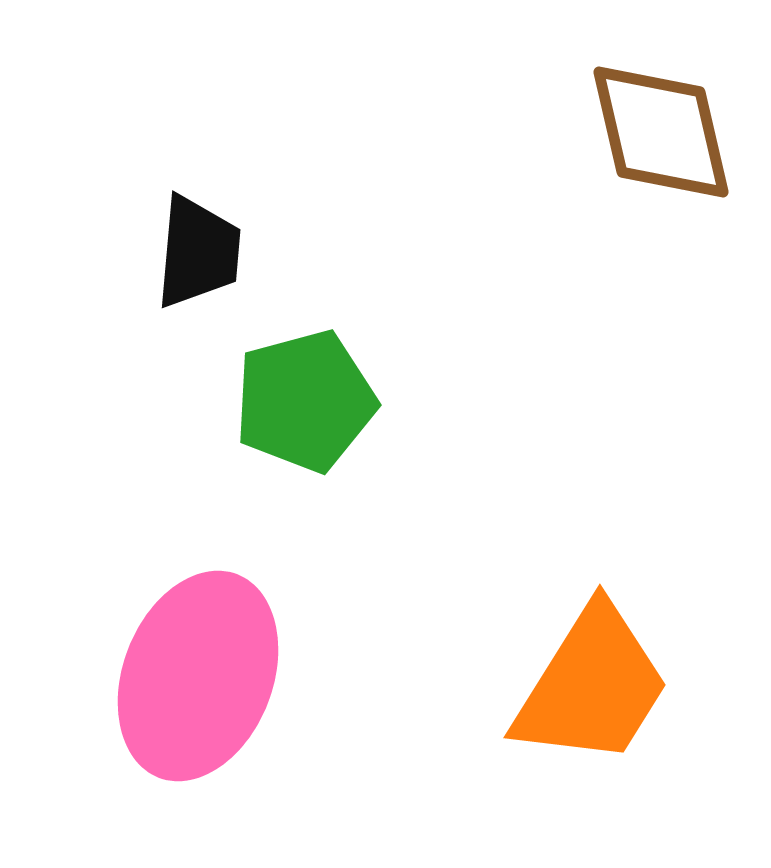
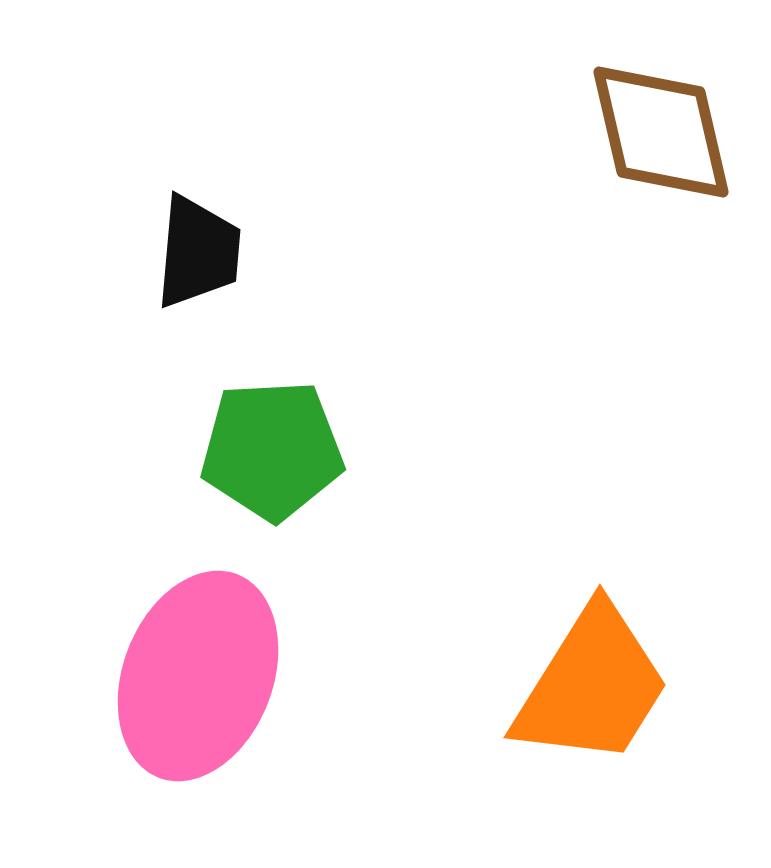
green pentagon: moved 33 px left, 49 px down; rotated 12 degrees clockwise
